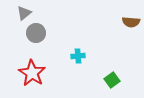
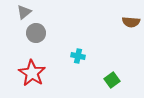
gray triangle: moved 1 px up
cyan cross: rotated 16 degrees clockwise
